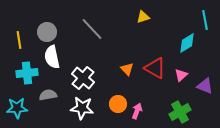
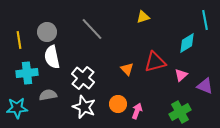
red triangle: moved 6 px up; rotated 45 degrees counterclockwise
white star: moved 2 px right, 1 px up; rotated 15 degrees clockwise
